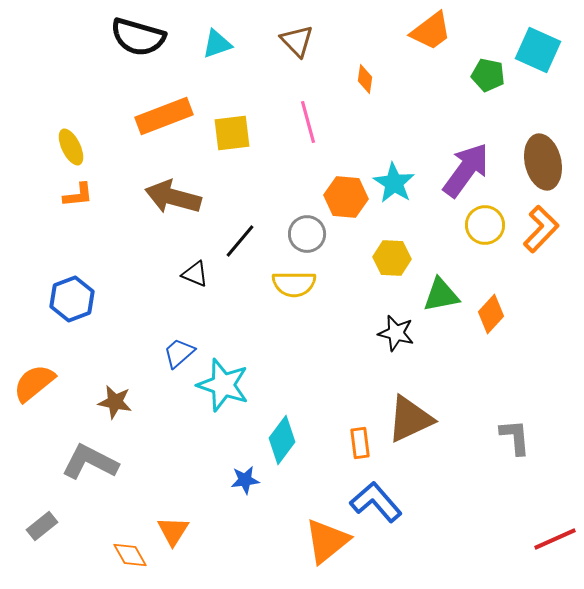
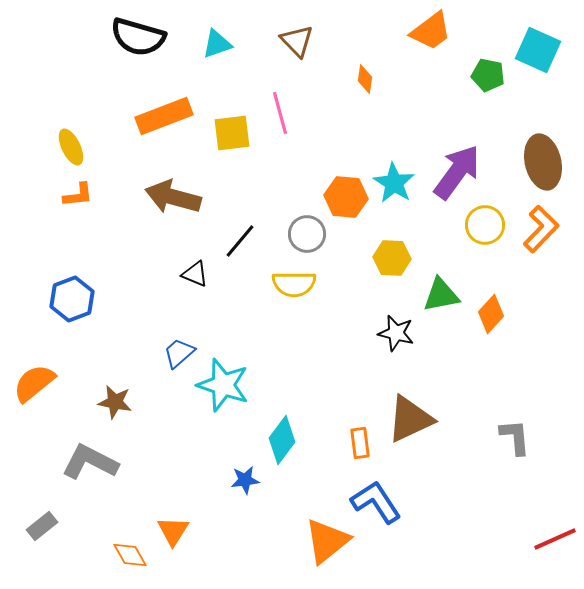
pink line at (308, 122): moved 28 px left, 9 px up
purple arrow at (466, 170): moved 9 px left, 2 px down
blue L-shape at (376, 502): rotated 8 degrees clockwise
